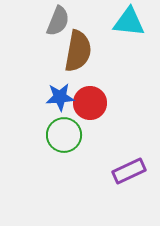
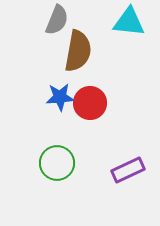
gray semicircle: moved 1 px left, 1 px up
green circle: moved 7 px left, 28 px down
purple rectangle: moved 1 px left, 1 px up
